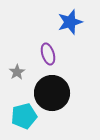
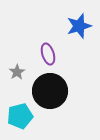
blue star: moved 9 px right, 4 px down
black circle: moved 2 px left, 2 px up
cyan pentagon: moved 4 px left
